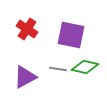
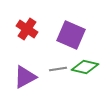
purple square: rotated 12 degrees clockwise
gray line: rotated 18 degrees counterclockwise
